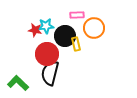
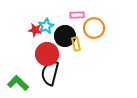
cyan star: rotated 21 degrees counterclockwise
